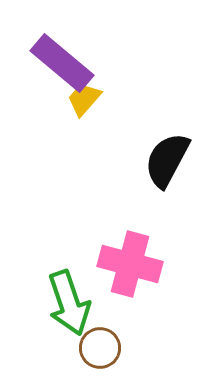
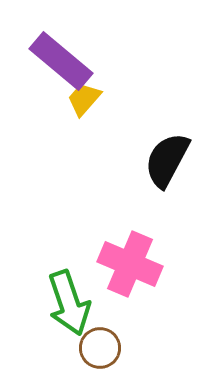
purple rectangle: moved 1 px left, 2 px up
pink cross: rotated 8 degrees clockwise
